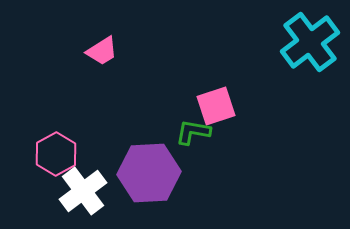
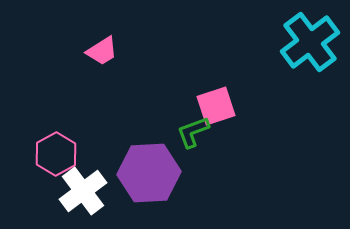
green L-shape: rotated 30 degrees counterclockwise
